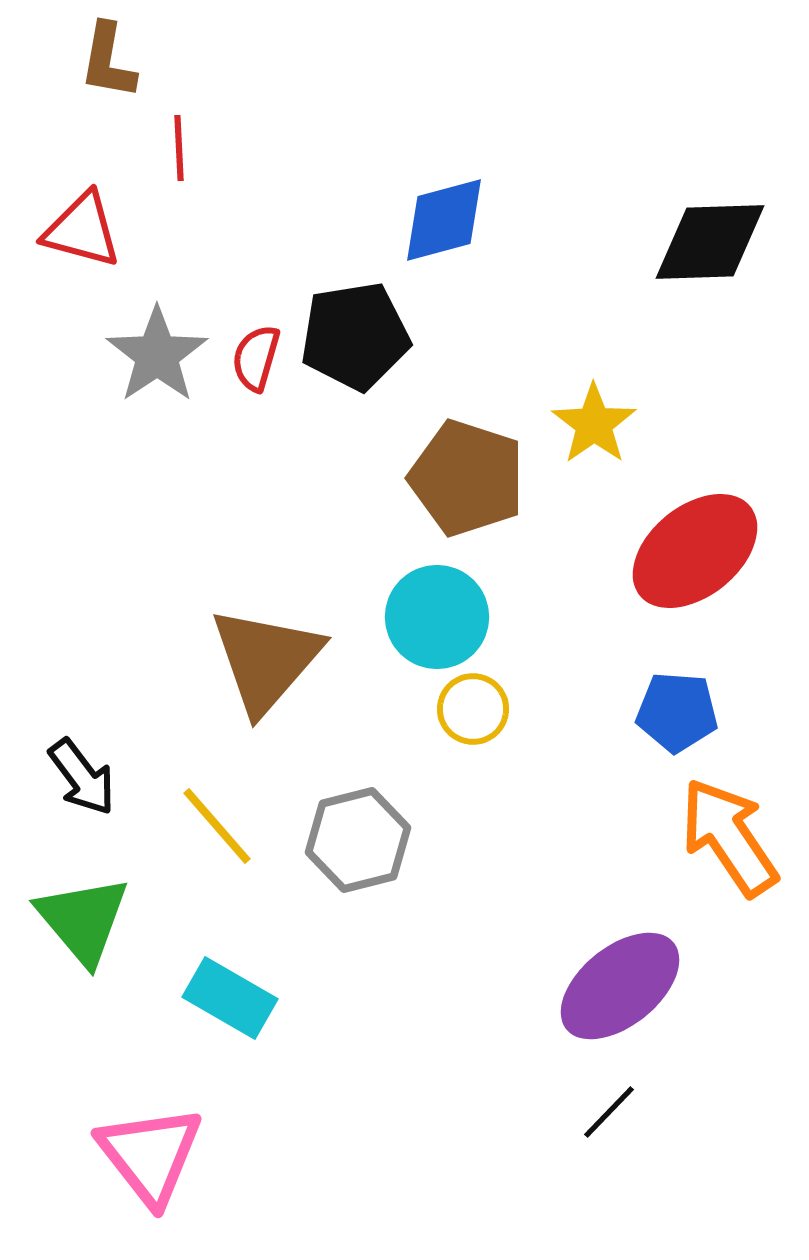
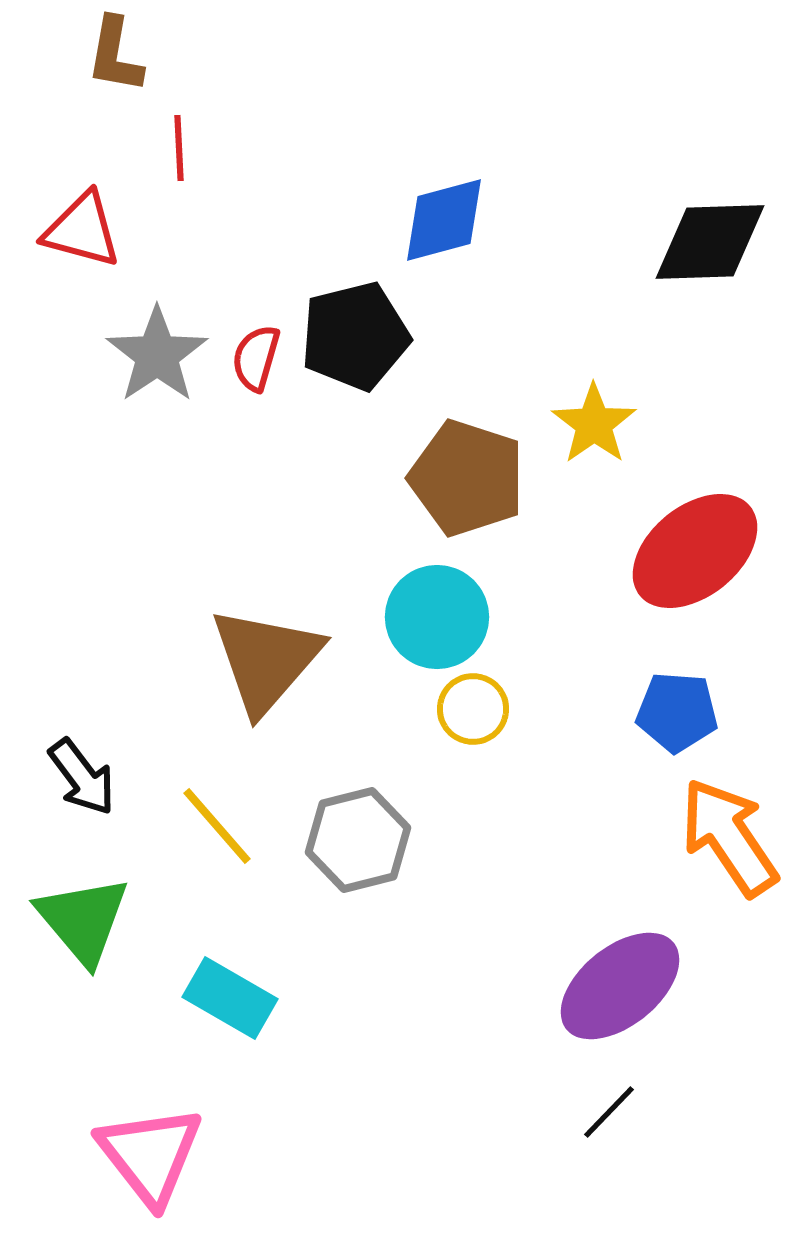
brown L-shape: moved 7 px right, 6 px up
black pentagon: rotated 5 degrees counterclockwise
